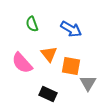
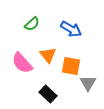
green semicircle: rotated 112 degrees counterclockwise
orange triangle: moved 1 px left, 1 px down
black rectangle: rotated 18 degrees clockwise
